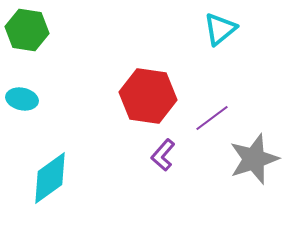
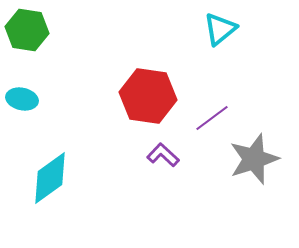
purple L-shape: rotated 92 degrees clockwise
